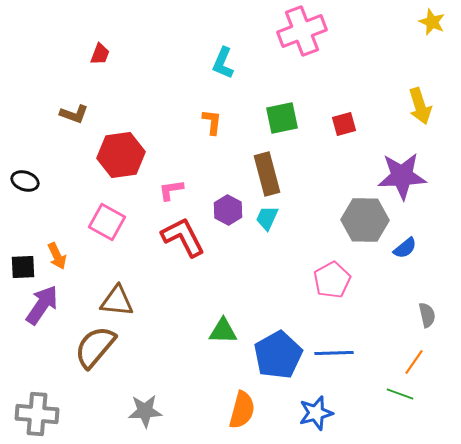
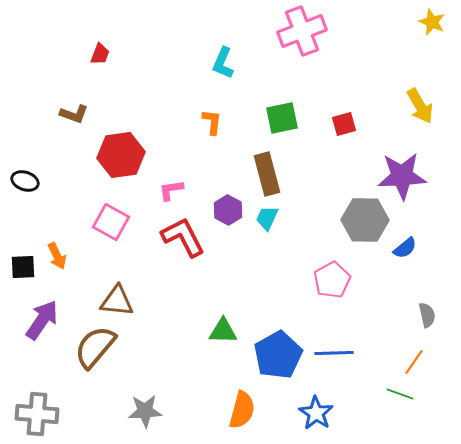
yellow arrow: rotated 12 degrees counterclockwise
pink square: moved 4 px right
purple arrow: moved 15 px down
blue star: rotated 24 degrees counterclockwise
